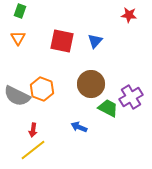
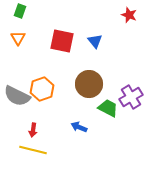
red star: rotated 14 degrees clockwise
blue triangle: rotated 21 degrees counterclockwise
brown circle: moved 2 px left
orange hexagon: rotated 20 degrees clockwise
yellow line: rotated 52 degrees clockwise
